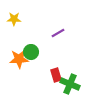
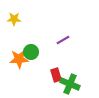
purple line: moved 5 px right, 7 px down
